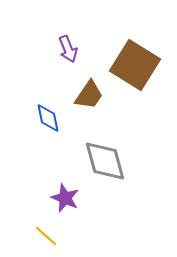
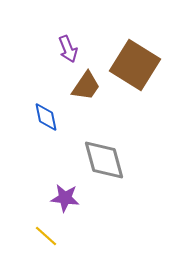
brown trapezoid: moved 3 px left, 9 px up
blue diamond: moved 2 px left, 1 px up
gray diamond: moved 1 px left, 1 px up
purple star: rotated 16 degrees counterclockwise
